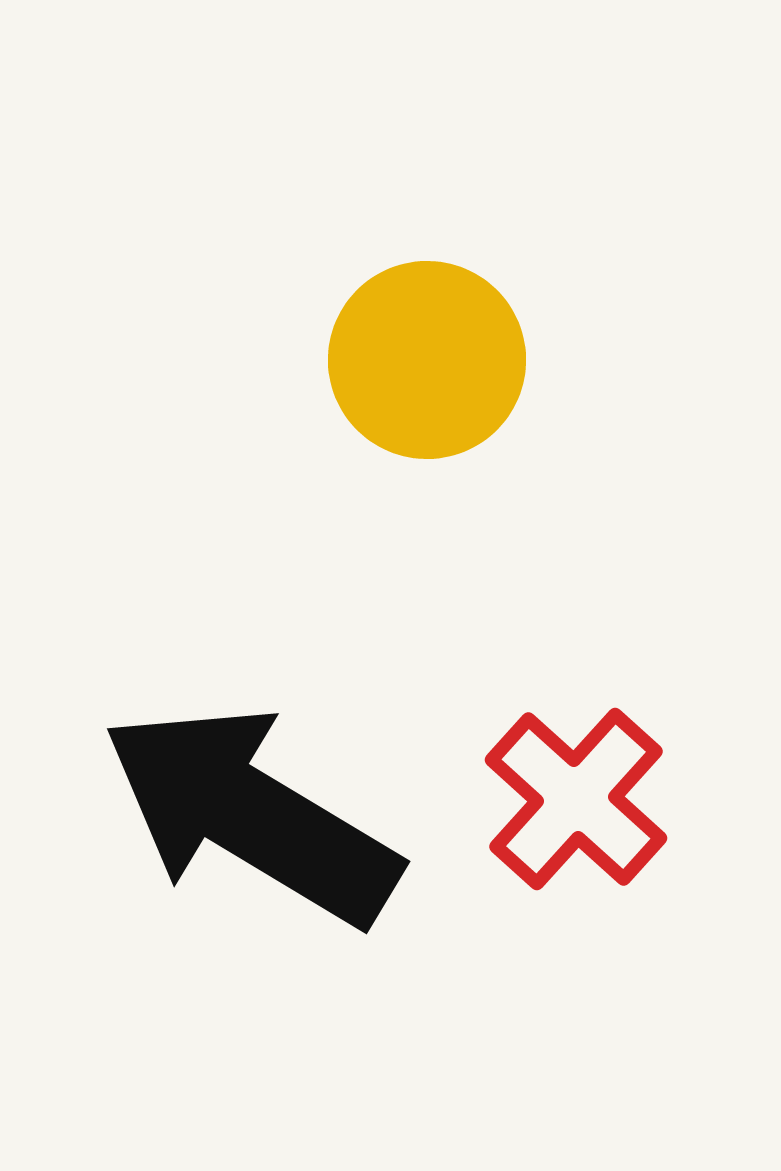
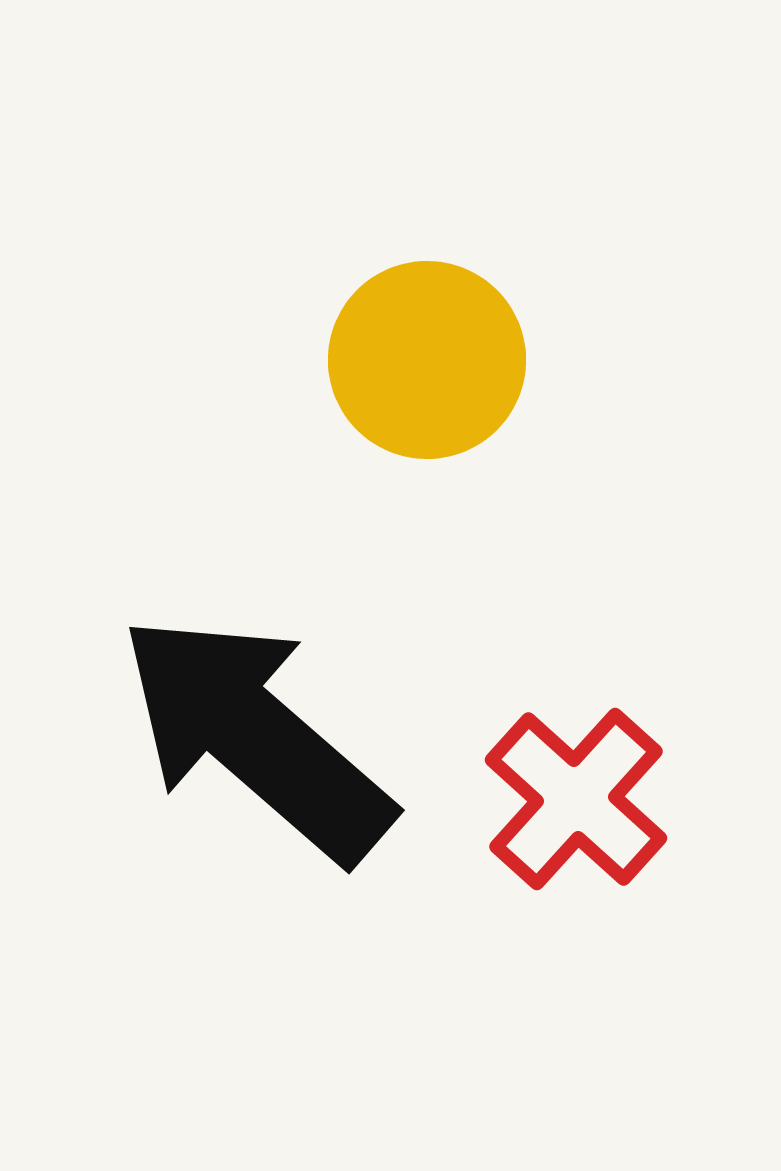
black arrow: moved 5 px right, 78 px up; rotated 10 degrees clockwise
